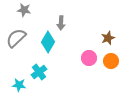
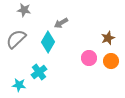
gray arrow: rotated 56 degrees clockwise
gray semicircle: moved 1 px down
